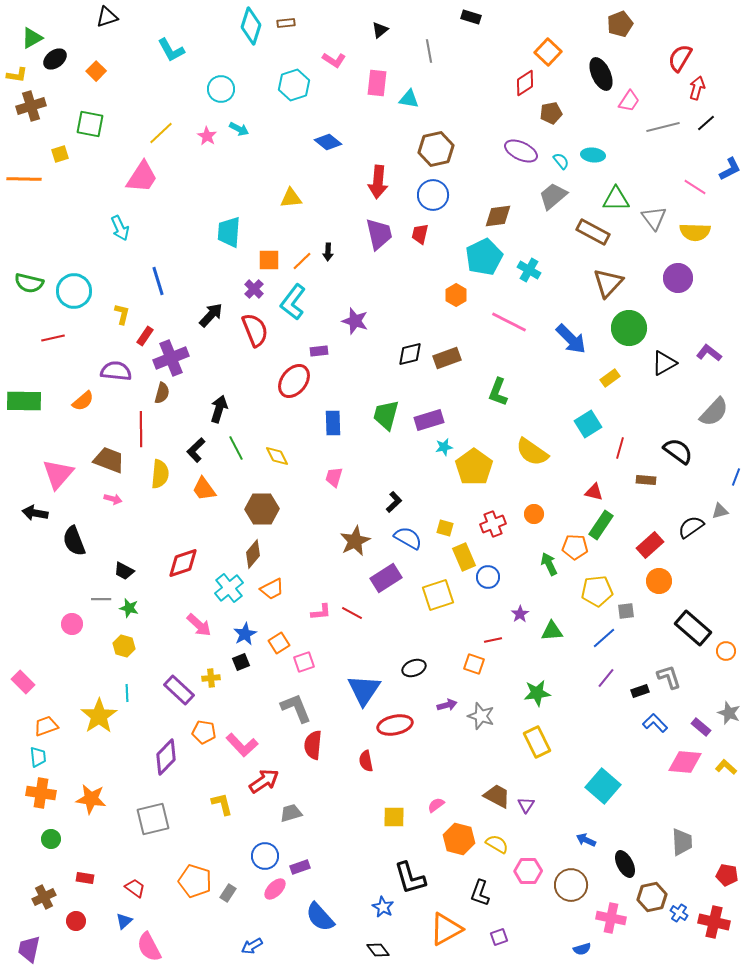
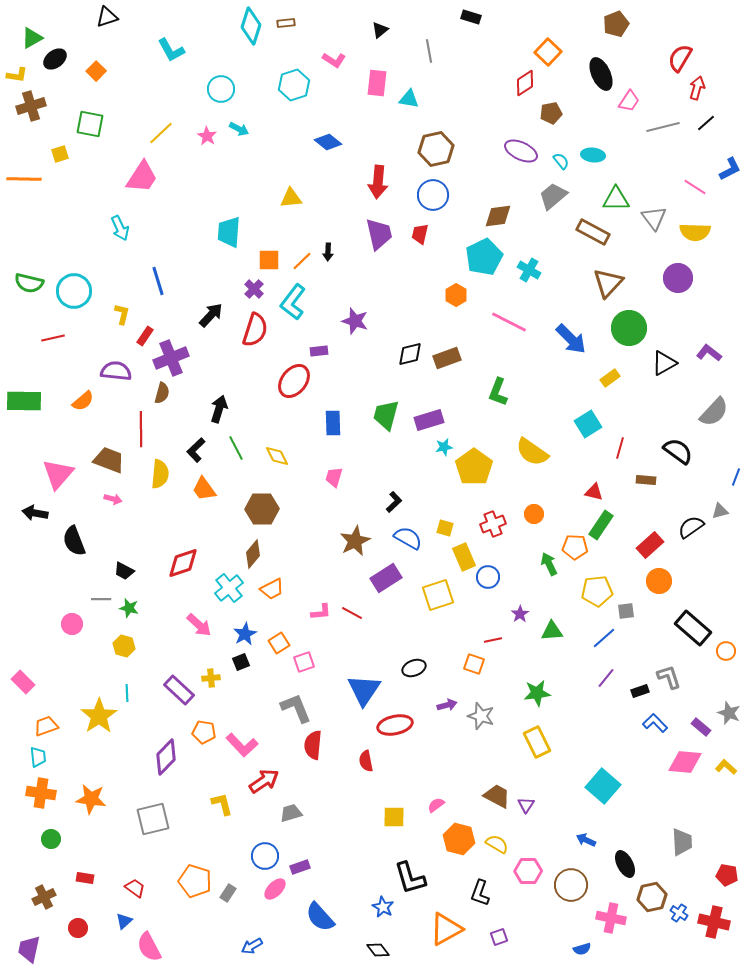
brown pentagon at (620, 24): moved 4 px left
red semicircle at (255, 330): rotated 40 degrees clockwise
red circle at (76, 921): moved 2 px right, 7 px down
